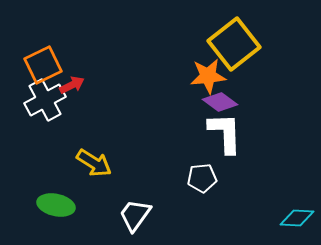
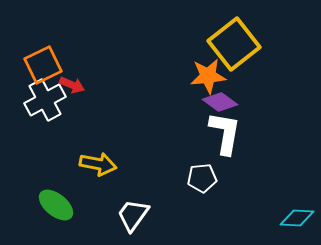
red arrow: rotated 50 degrees clockwise
white L-shape: rotated 12 degrees clockwise
yellow arrow: moved 4 px right, 1 px down; rotated 21 degrees counterclockwise
green ellipse: rotated 27 degrees clockwise
white trapezoid: moved 2 px left
